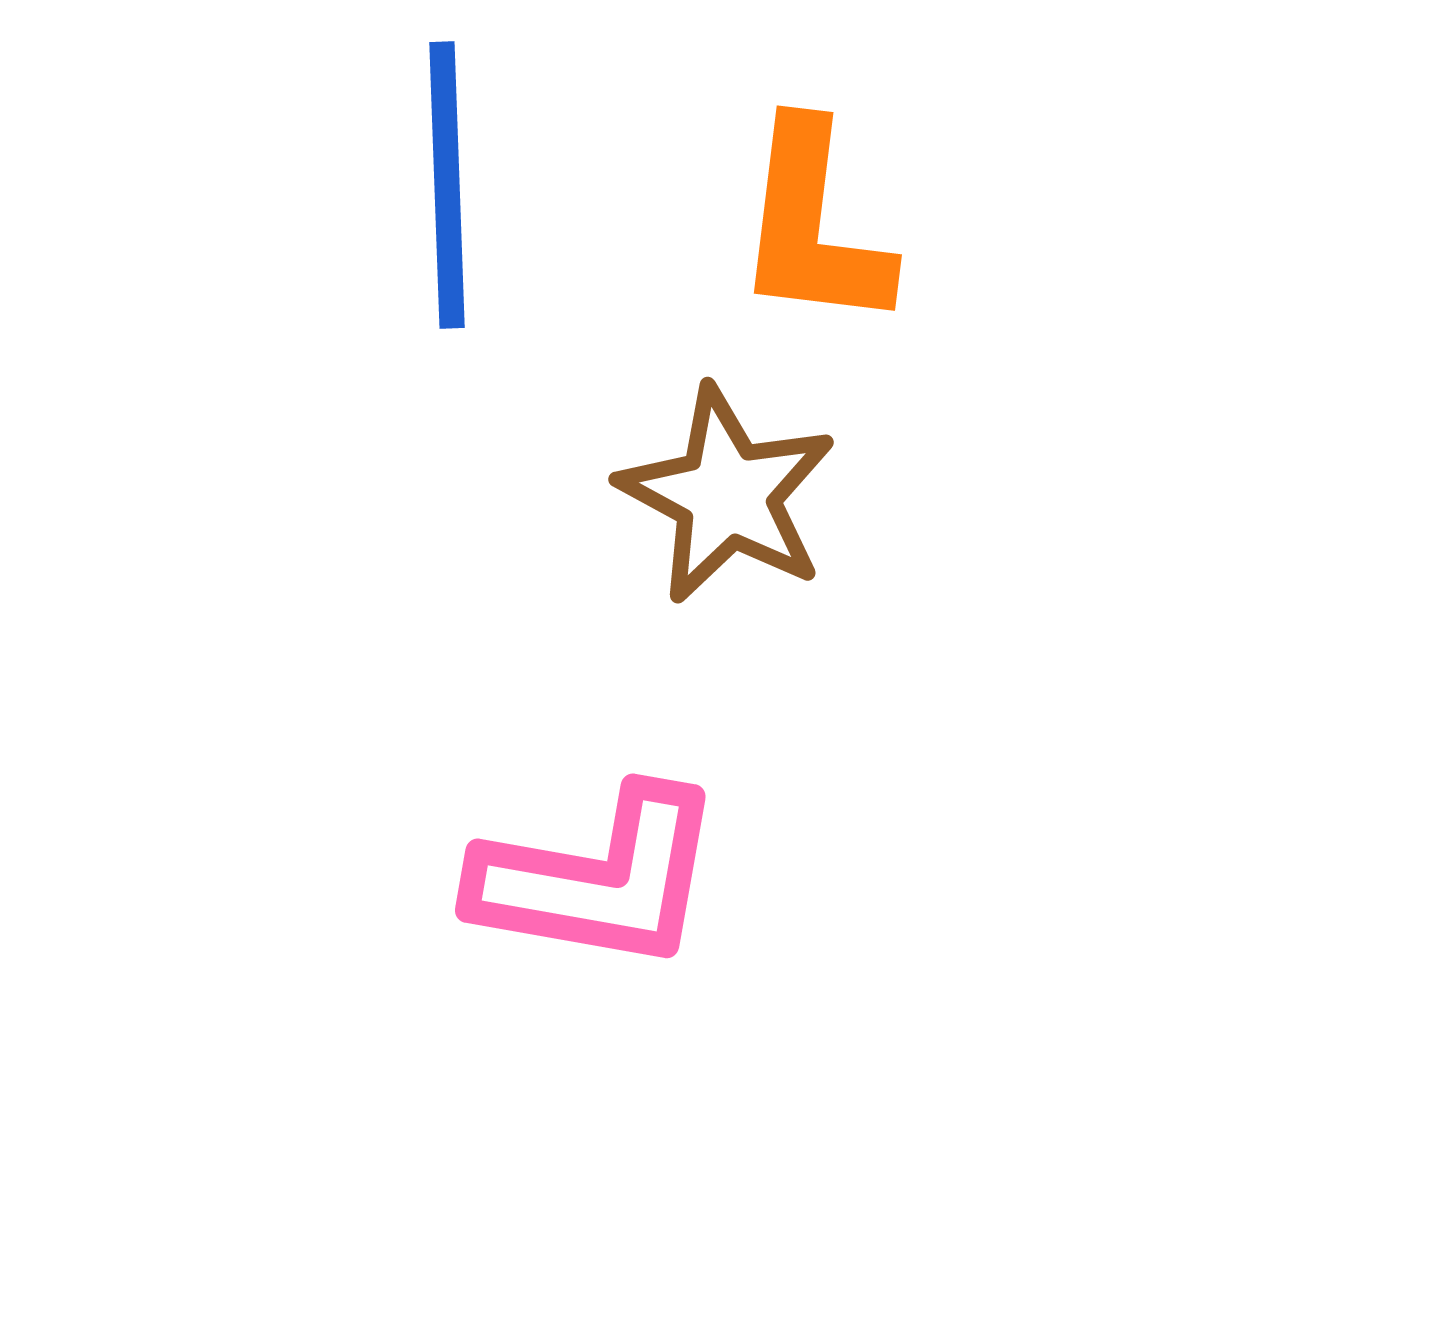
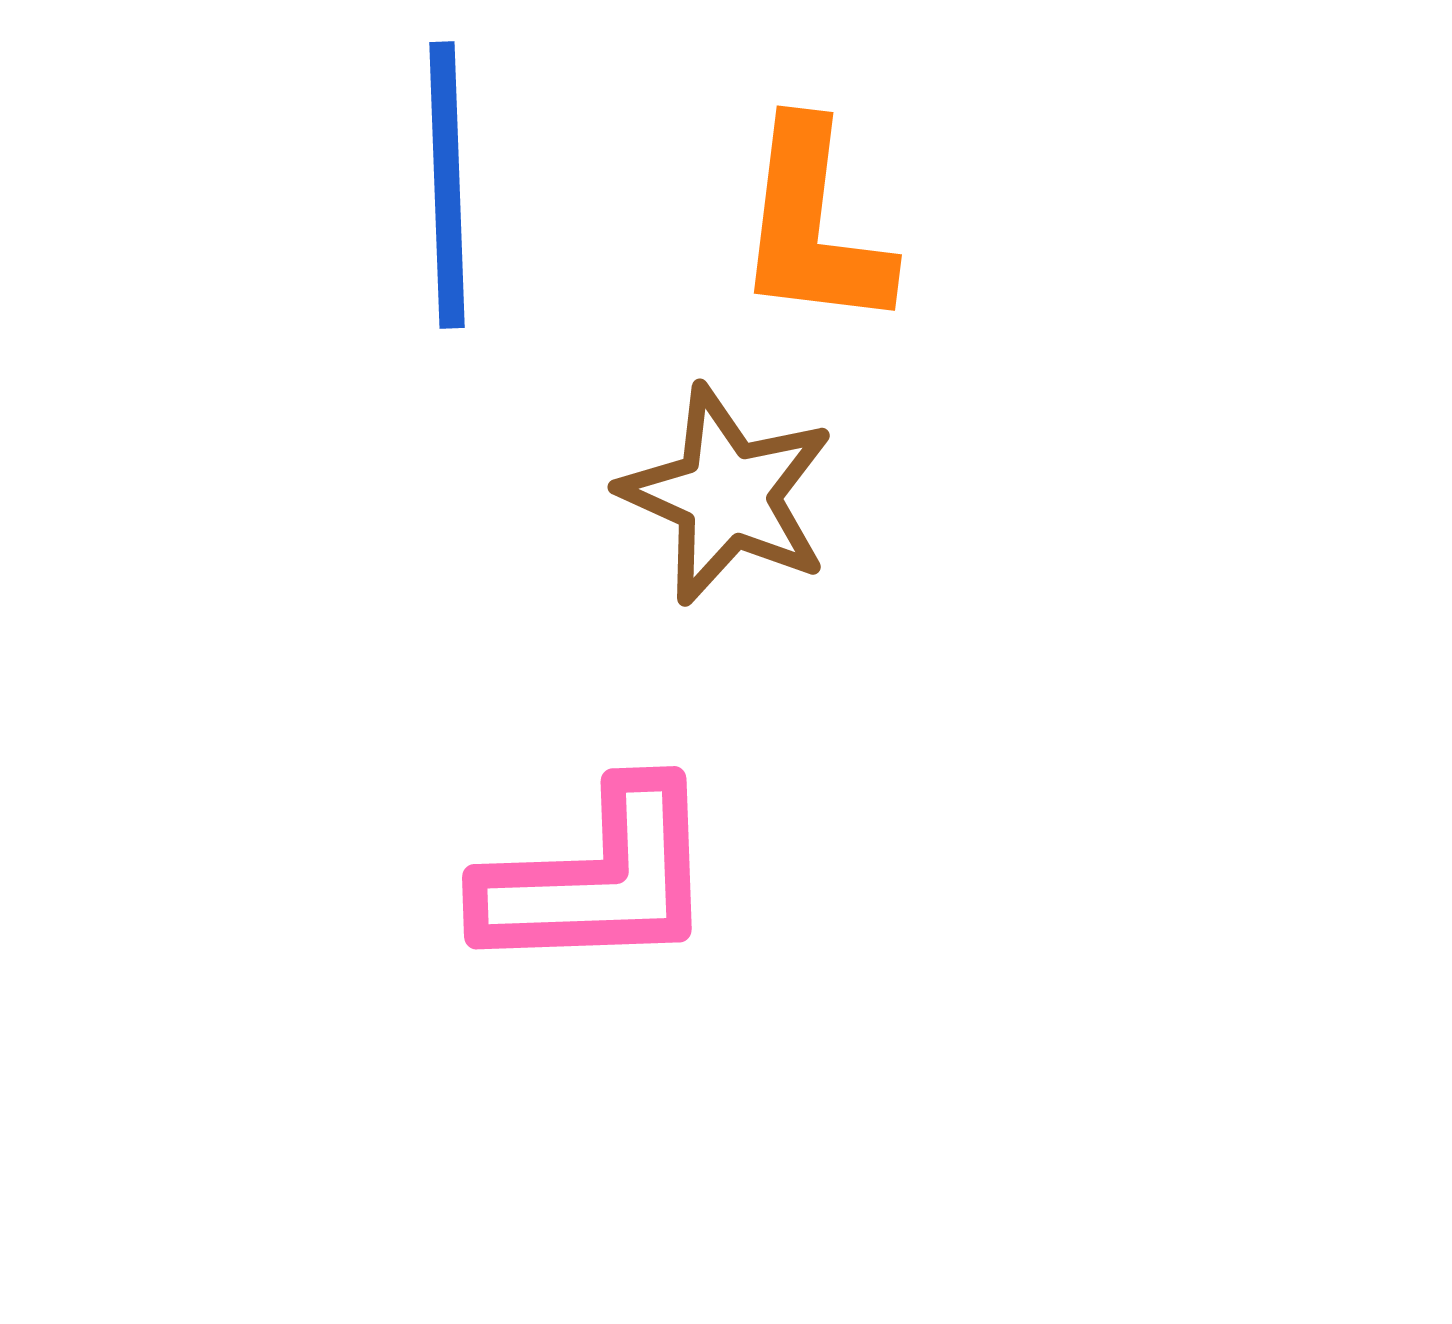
brown star: rotated 4 degrees counterclockwise
pink L-shape: rotated 12 degrees counterclockwise
